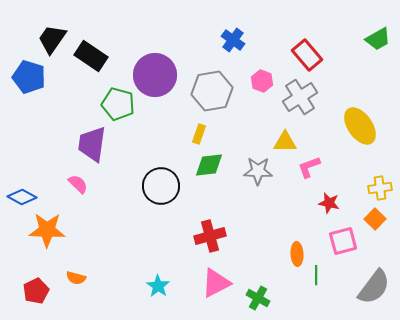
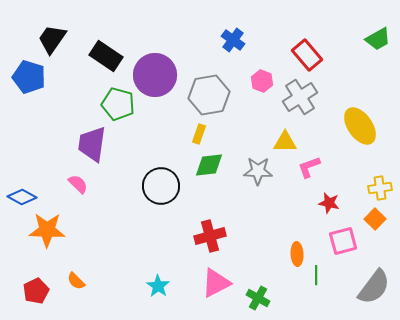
black rectangle: moved 15 px right
gray hexagon: moved 3 px left, 4 px down
orange semicircle: moved 3 px down; rotated 30 degrees clockwise
